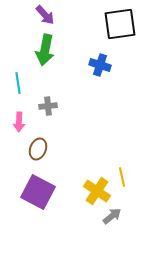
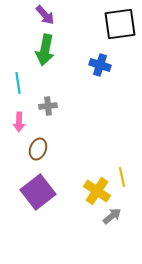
purple square: rotated 24 degrees clockwise
